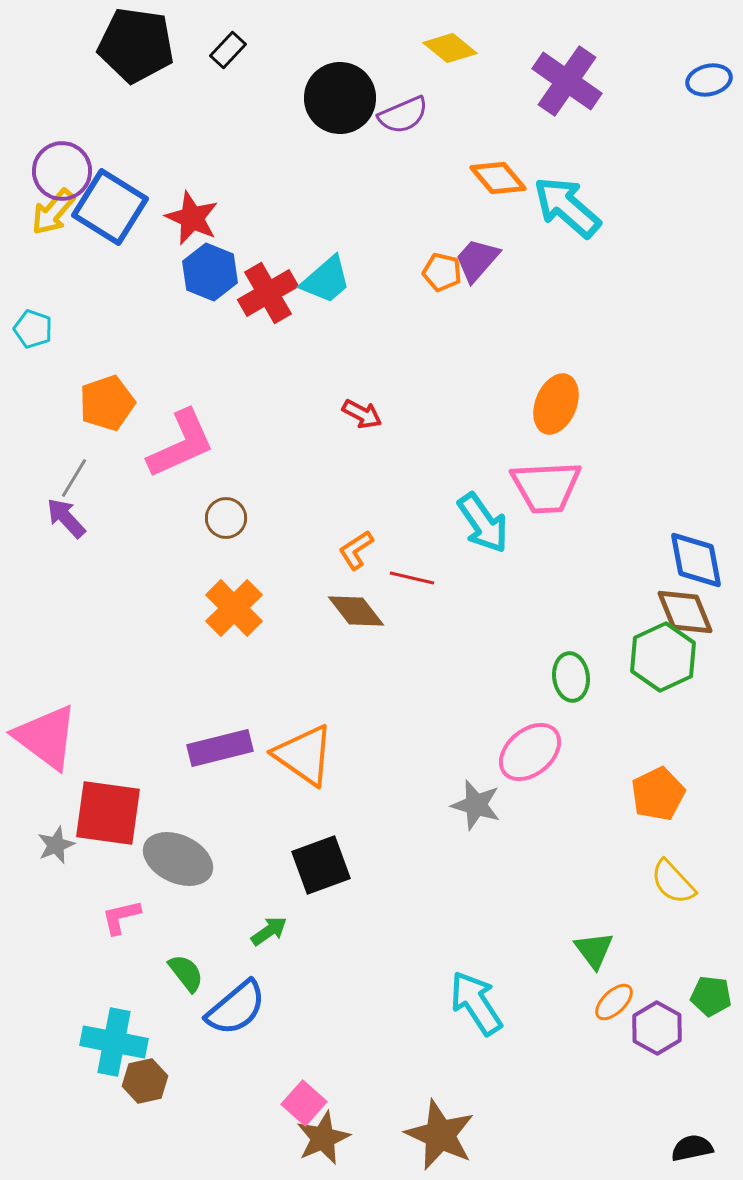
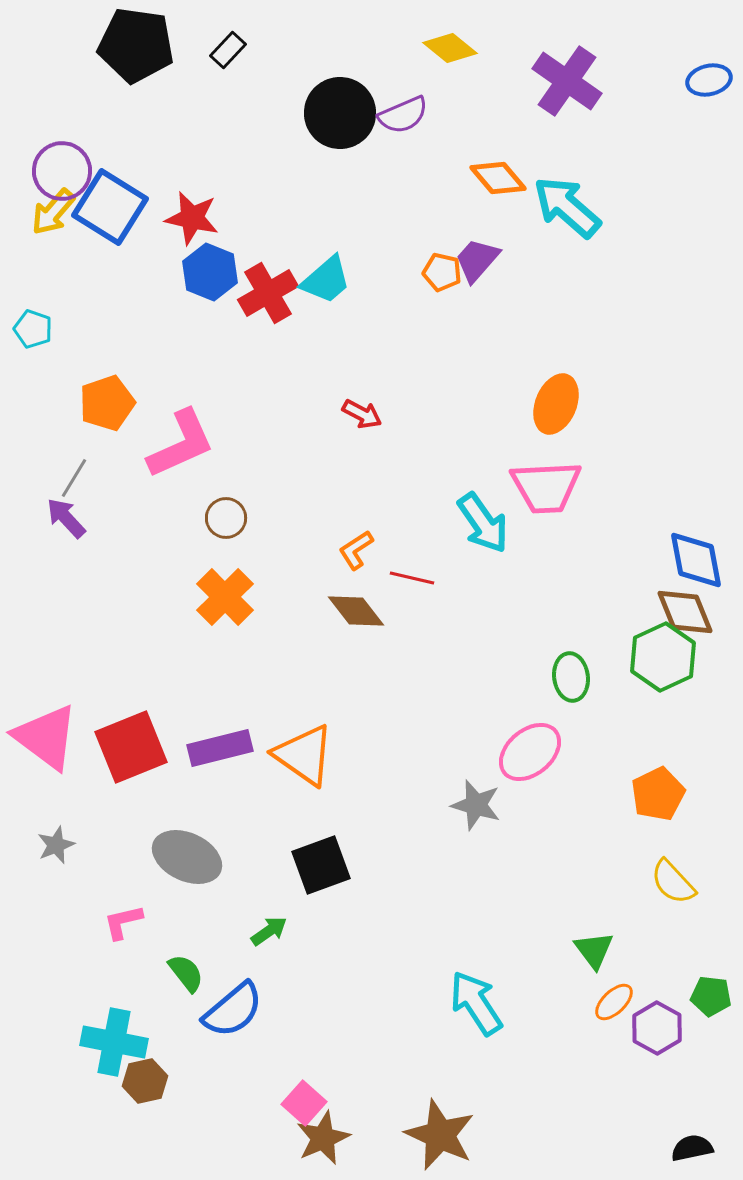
black circle at (340, 98): moved 15 px down
red star at (192, 218): rotated 12 degrees counterclockwise
orange cross at (234, 608): moved 9 px left, 11 px up
red square at (108, 813): moved 23 px right, 66 px up; rotated 30 degrees counterclockwise
gray ellipse at (178, 859): moved 9 px right, 2 px up
pink L-shape at (121, 917): moved 2 px right, 5 px down
blue semicircle at (236, 1008): moved 3 px left, 2 px down
